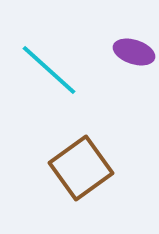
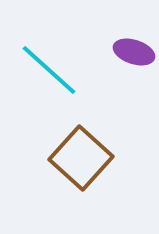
brown square: moved 10 px up; rotated 12 degrees counterclockwise
